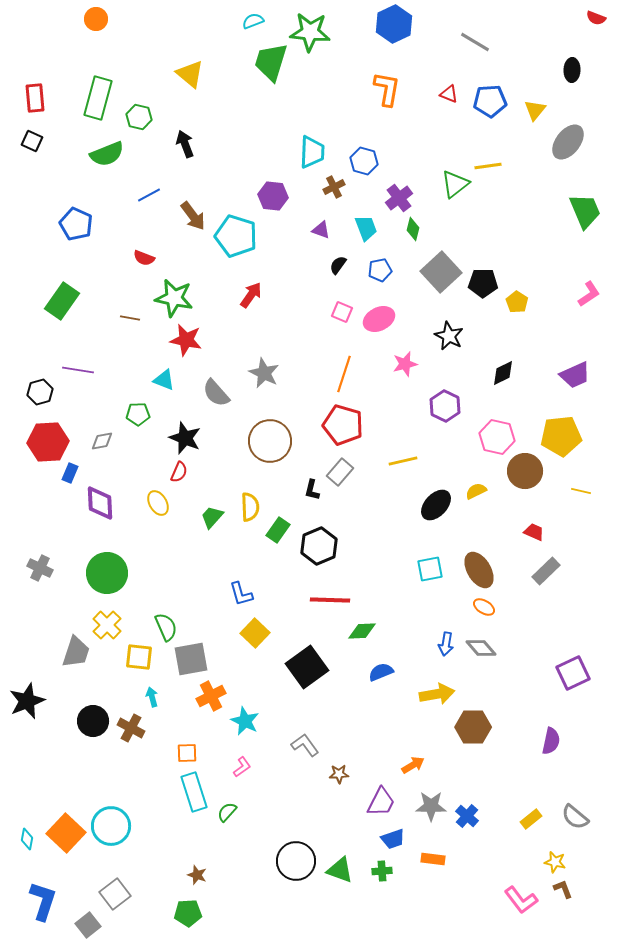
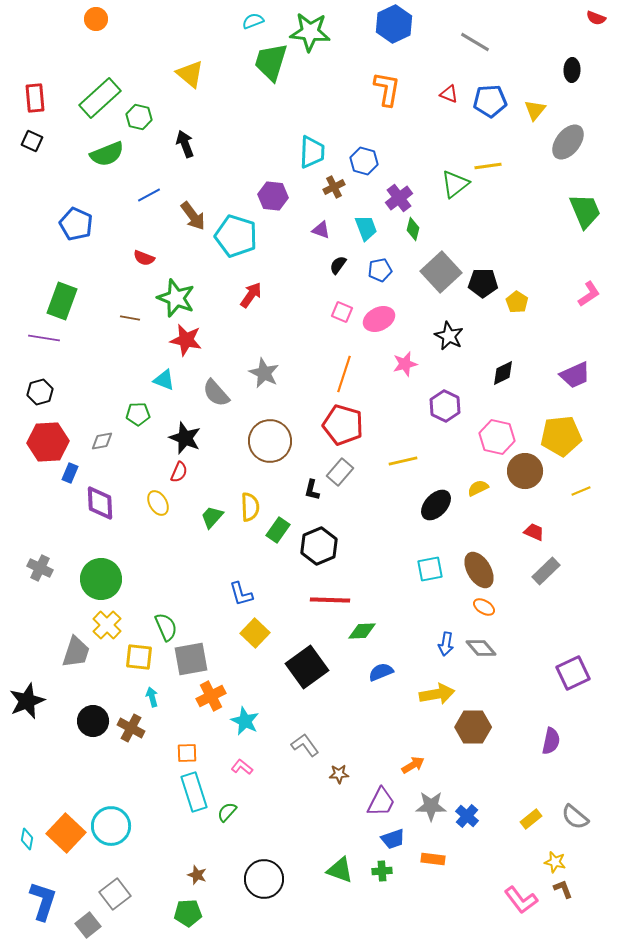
green rectangle at (98, 98): moved 2 px right; rotated 33 degrees clockwise
green star at (174, 298): moved 2 px right; rotated 9 degrees clockwise
green rectangle at (62, 301): rotated 15 degrees counterclockwise
purple line at (78, 370): moved 34 px left, 32 px up
yellow semicircle at (476, 491): moved 2 px right, 3 px up
yellow line at (581, 491): rotated 36 degrees counterclockwise
green circle at (107, 573): moved 6 px left, 6 px down
pink L-shape at (242, 767): rotated 105 degrees counterclockwise
black circle at (296, 861): moved 32 px left, 18 px down
